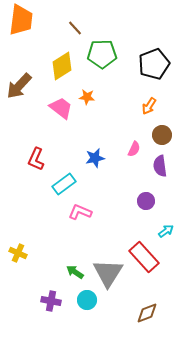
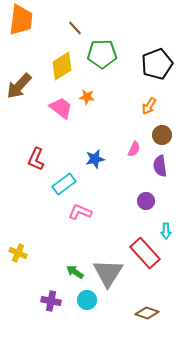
black pentagon: moved 3 px right
blue star: moved 1 px down
cyan arrow: rotated 126 degrees clockwise
red rectangle: moved 1 px right, 4 px up
brown diamond: rotated 40 degrees clockwise
